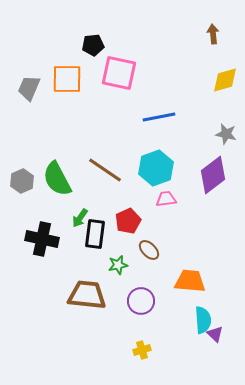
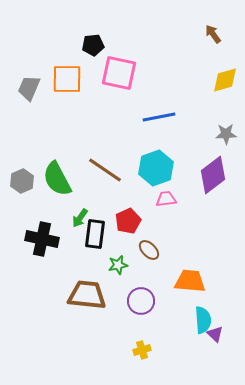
brown arrow: rotated 30 degrees counterclockwise
gray star: rotated 15 degrees counterclockwise
